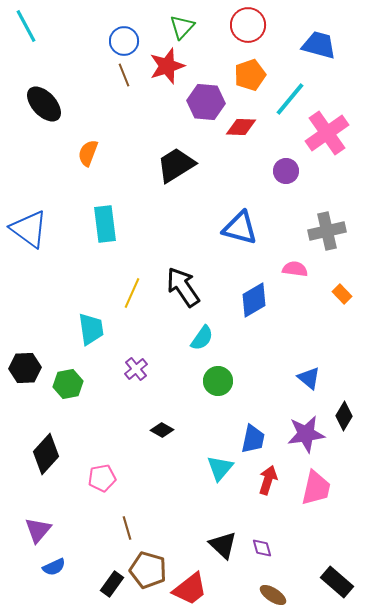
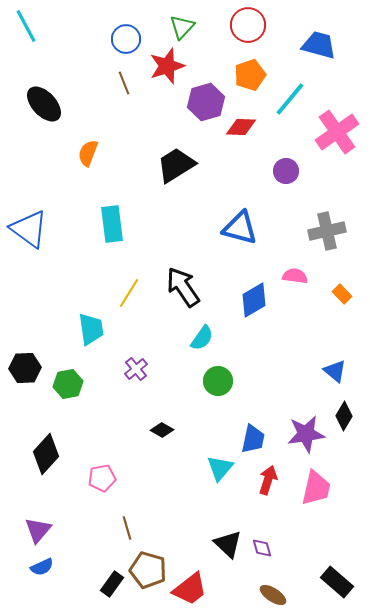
blue circle at (124, 41): moved 2 px right, 2 px up
brown line at (124, 75): moved 8 px down
purple hexagon at (206, 102): rotated 21 degrees counterclockwise
pink cross at (327, 133): moved 10 px right, 1 px up
cyan rectangle at (105, 224): moved 7 px right
pink semicircle at (295, 269): moved 7 px down
yellow line at (132, 293): moved 3 px left; rotated 8 degrees clockwise
blue triangle at (309, 378): moved 26 px right, 7 px up
black triangle at (223, 545): moved 5 px right, 1 px up
blue semicircle at (54, 567): moved 12 px left
